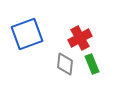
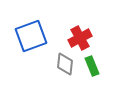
blue square: moved 4 px right, 2 px down
green rectangle: moved 2 px down
